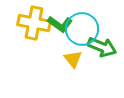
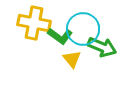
green L-shape: moved 12 px down
cyan circle: moved 1 px right
yellow triangle: moved 1 px left
